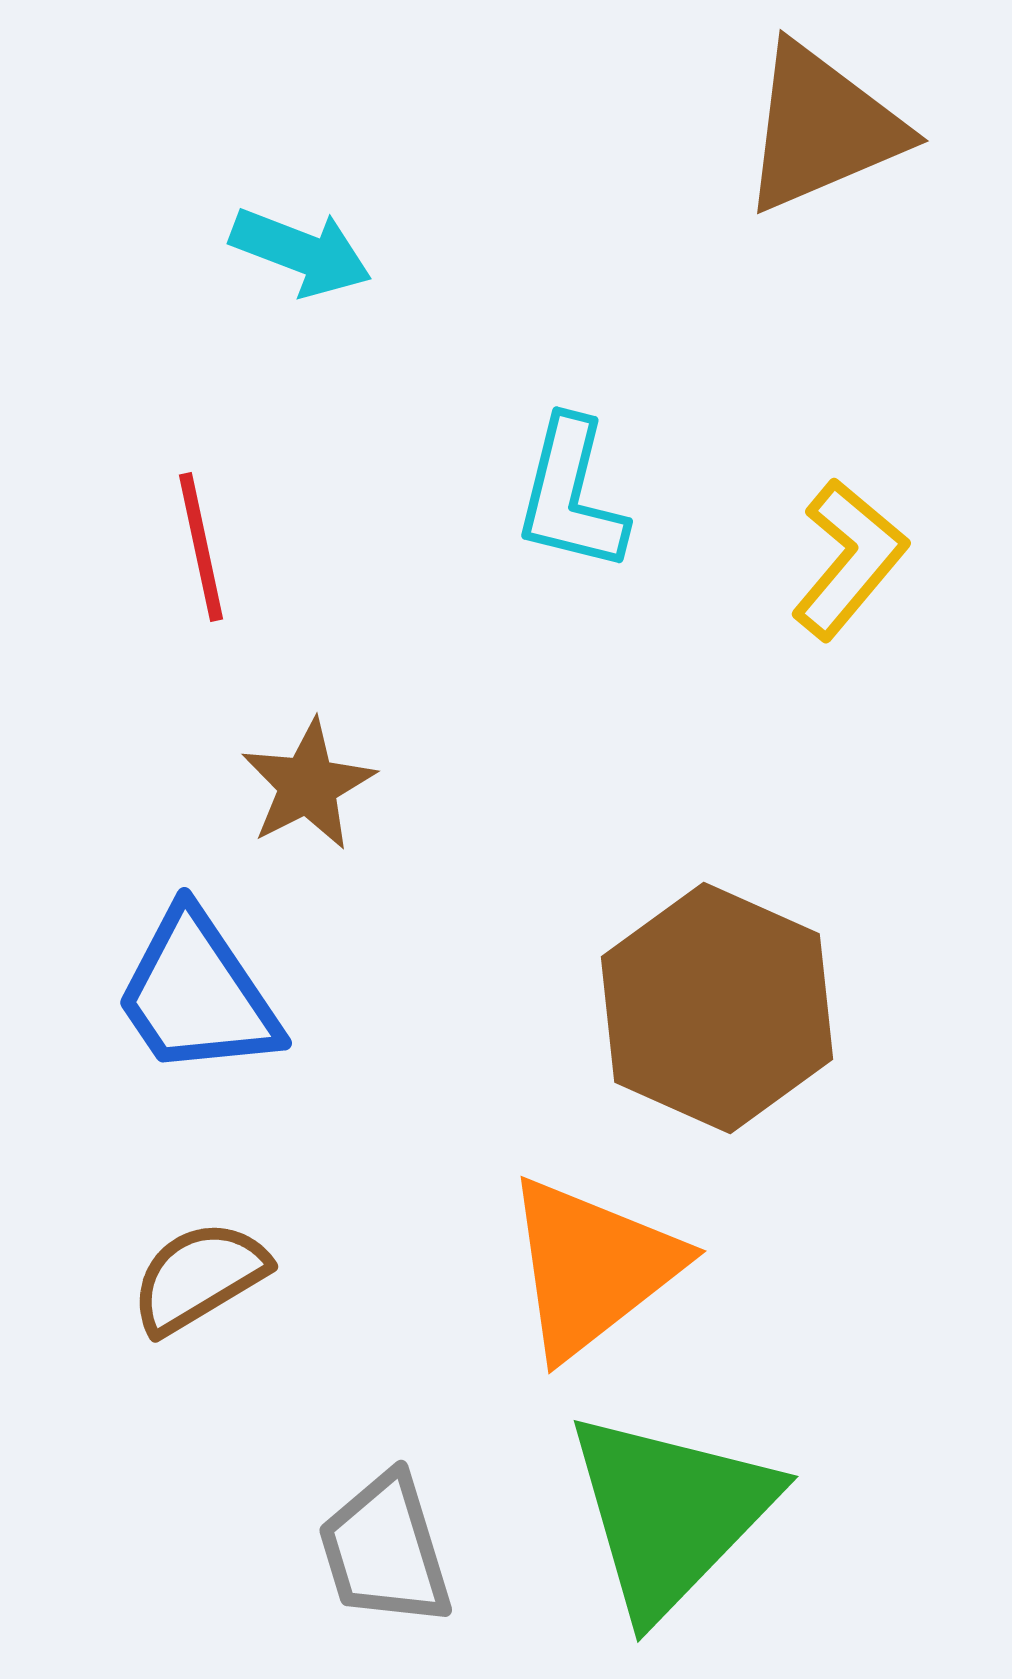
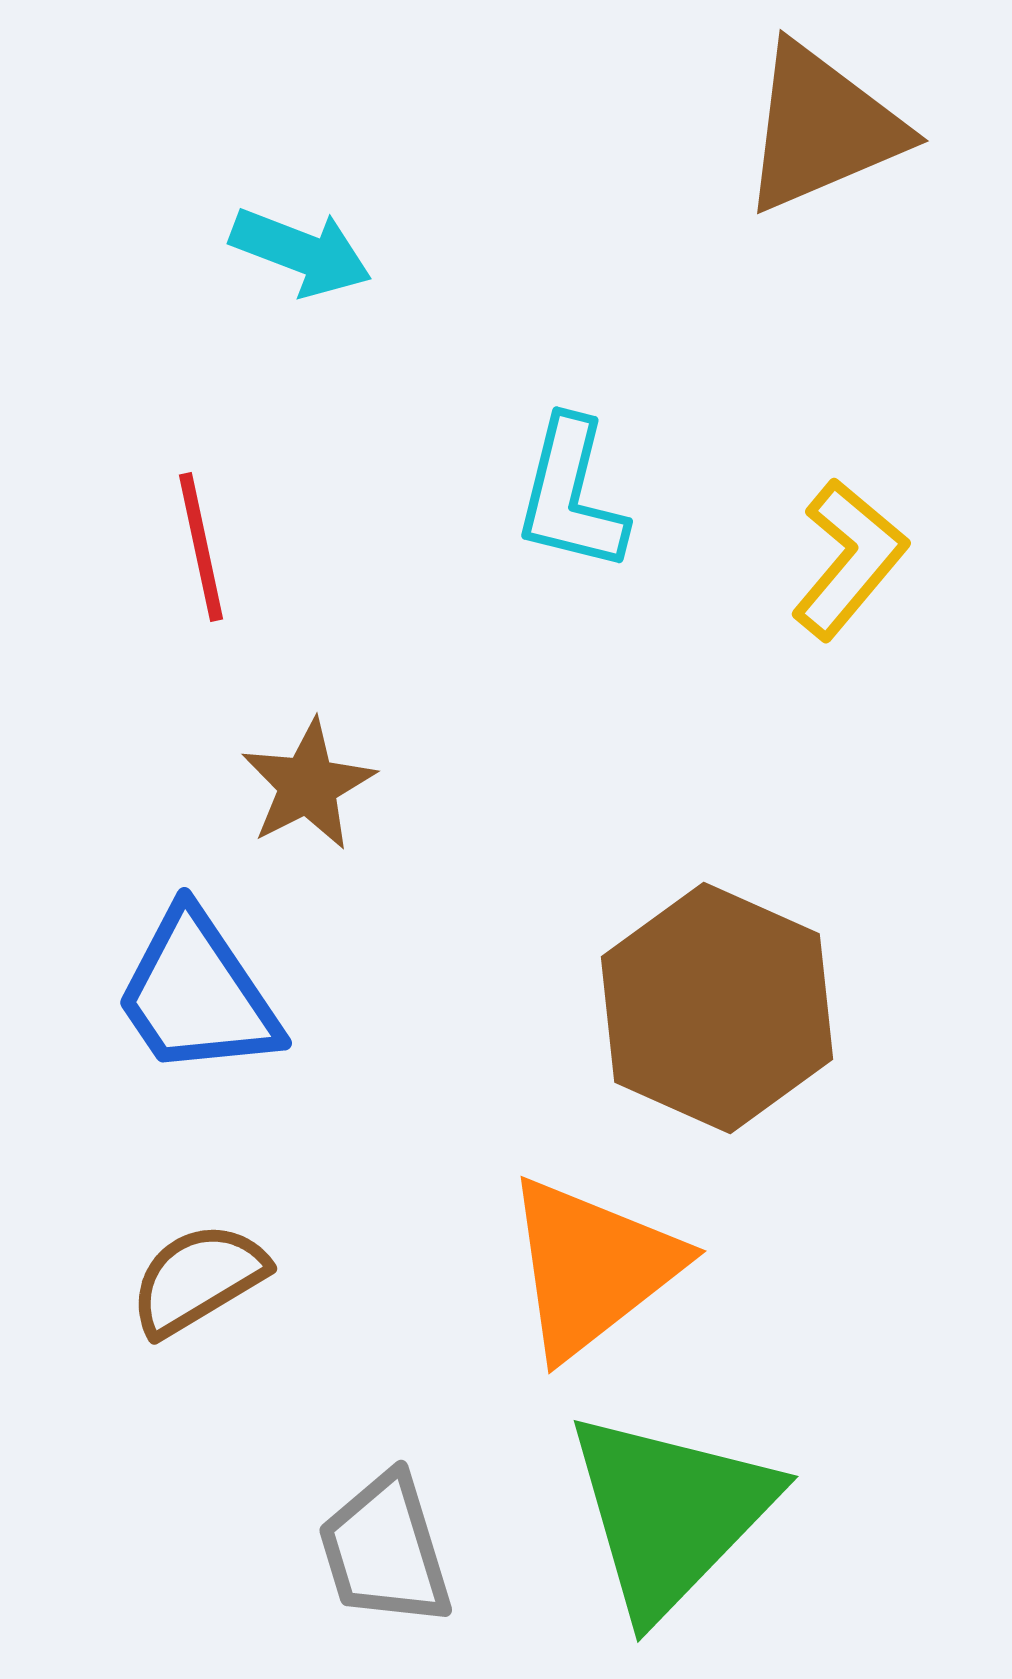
brown semicircle: moved 1 px left, 2 px down
